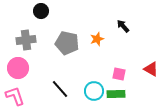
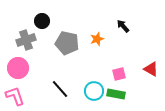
black circle: moved 1 px right, 10 px down
gray cross: rotated 12 degrees counterclockwise
pink square: rotated 24 degrees counterclockwise
green rectangle: rotated 12 degrees clockwise
